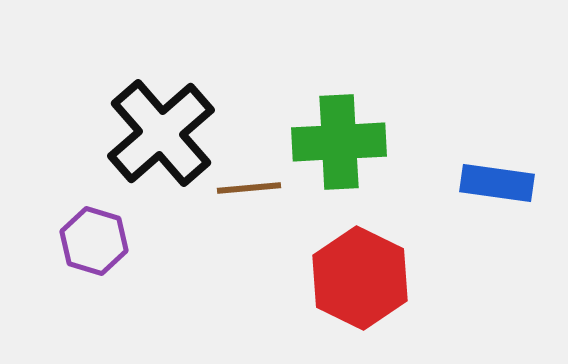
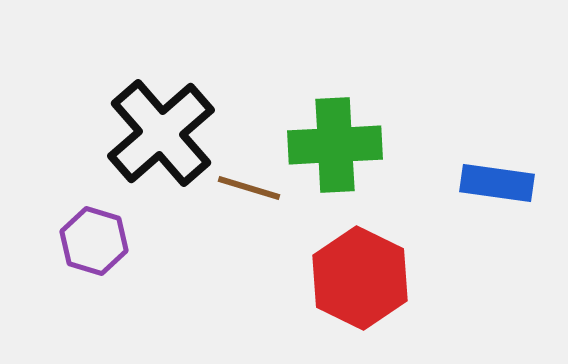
green cross: moved 4 px left, 3 px down
brown line: rotated 22 degrees clockwise
